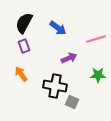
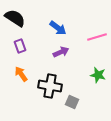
black semicircle: moved 9 px left, 5 px up; rotated 95 degrees clockwise
pink line: moved 1 px right, 2 px up
purple rectangle: moved 4 px left
purple arrow: moved 8 px left, 6 px up
green star: rotated 14 degrees clockwise
black cross: moved 5 px left
